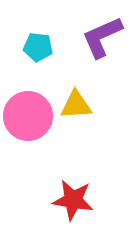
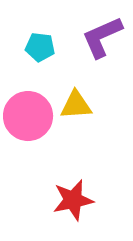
cyan pentagon: moved 2 px right
red star: rotated 21 degrees counterclockwise
